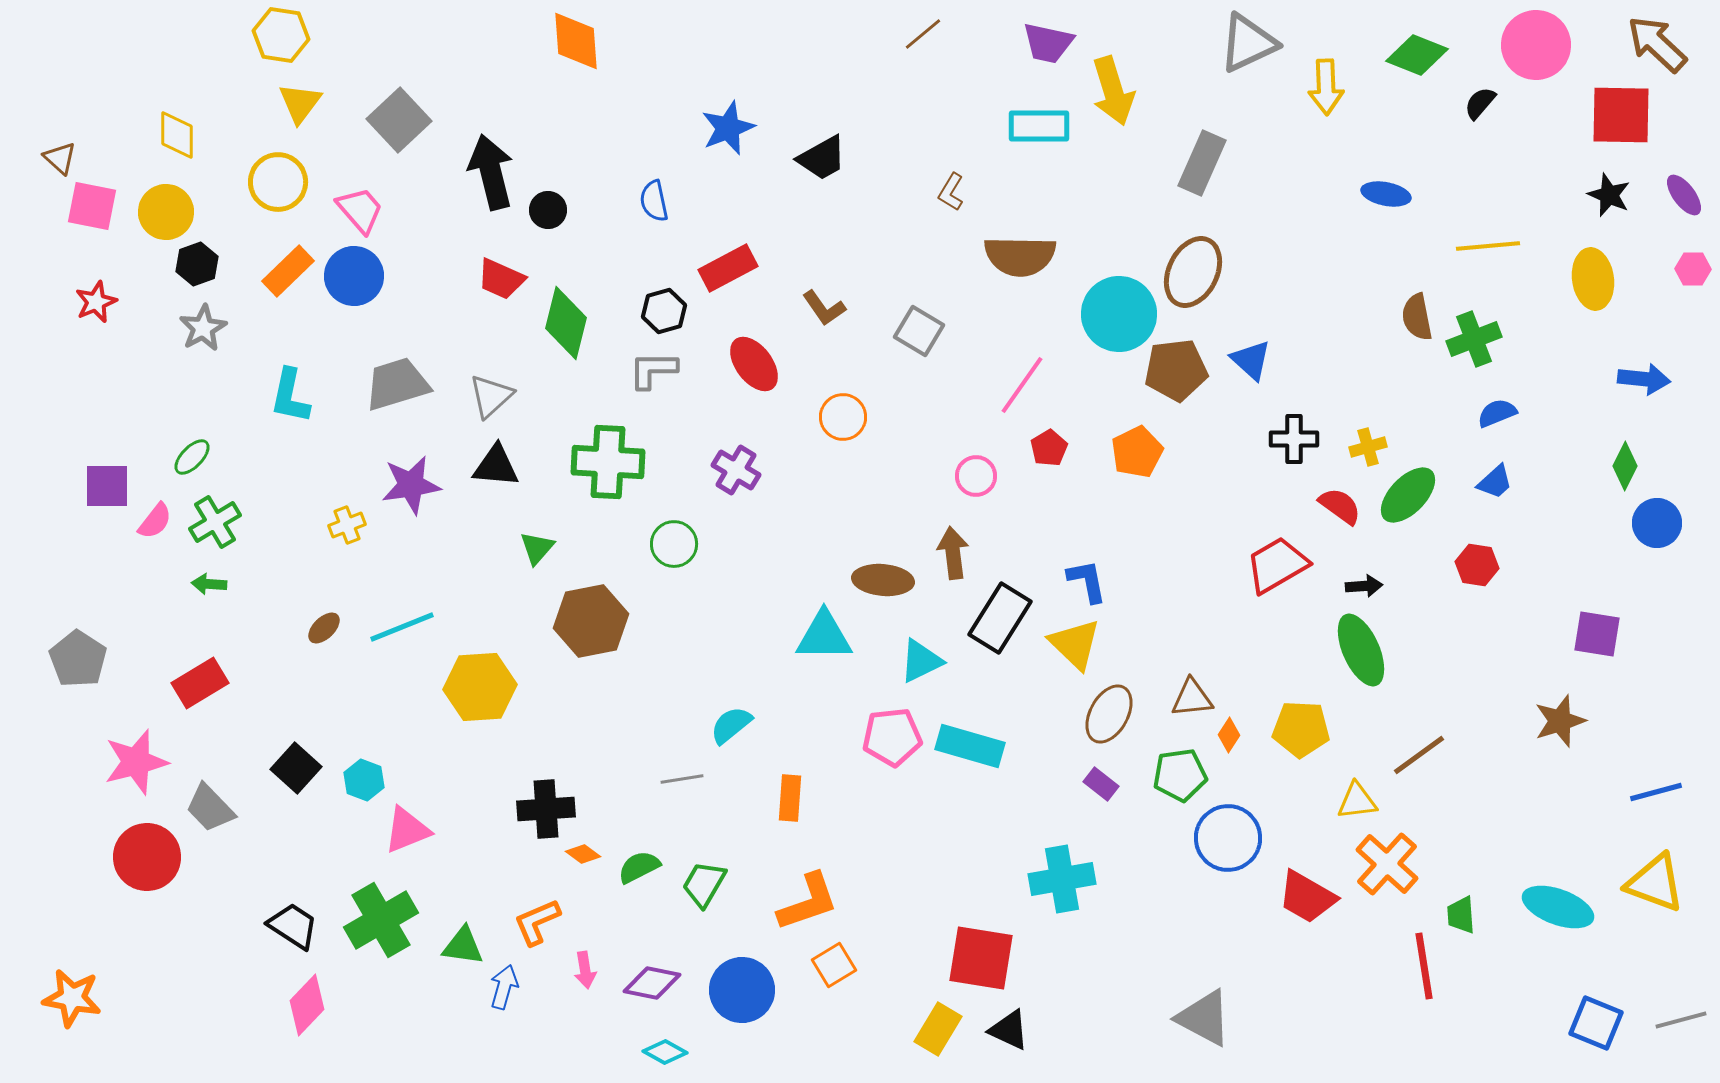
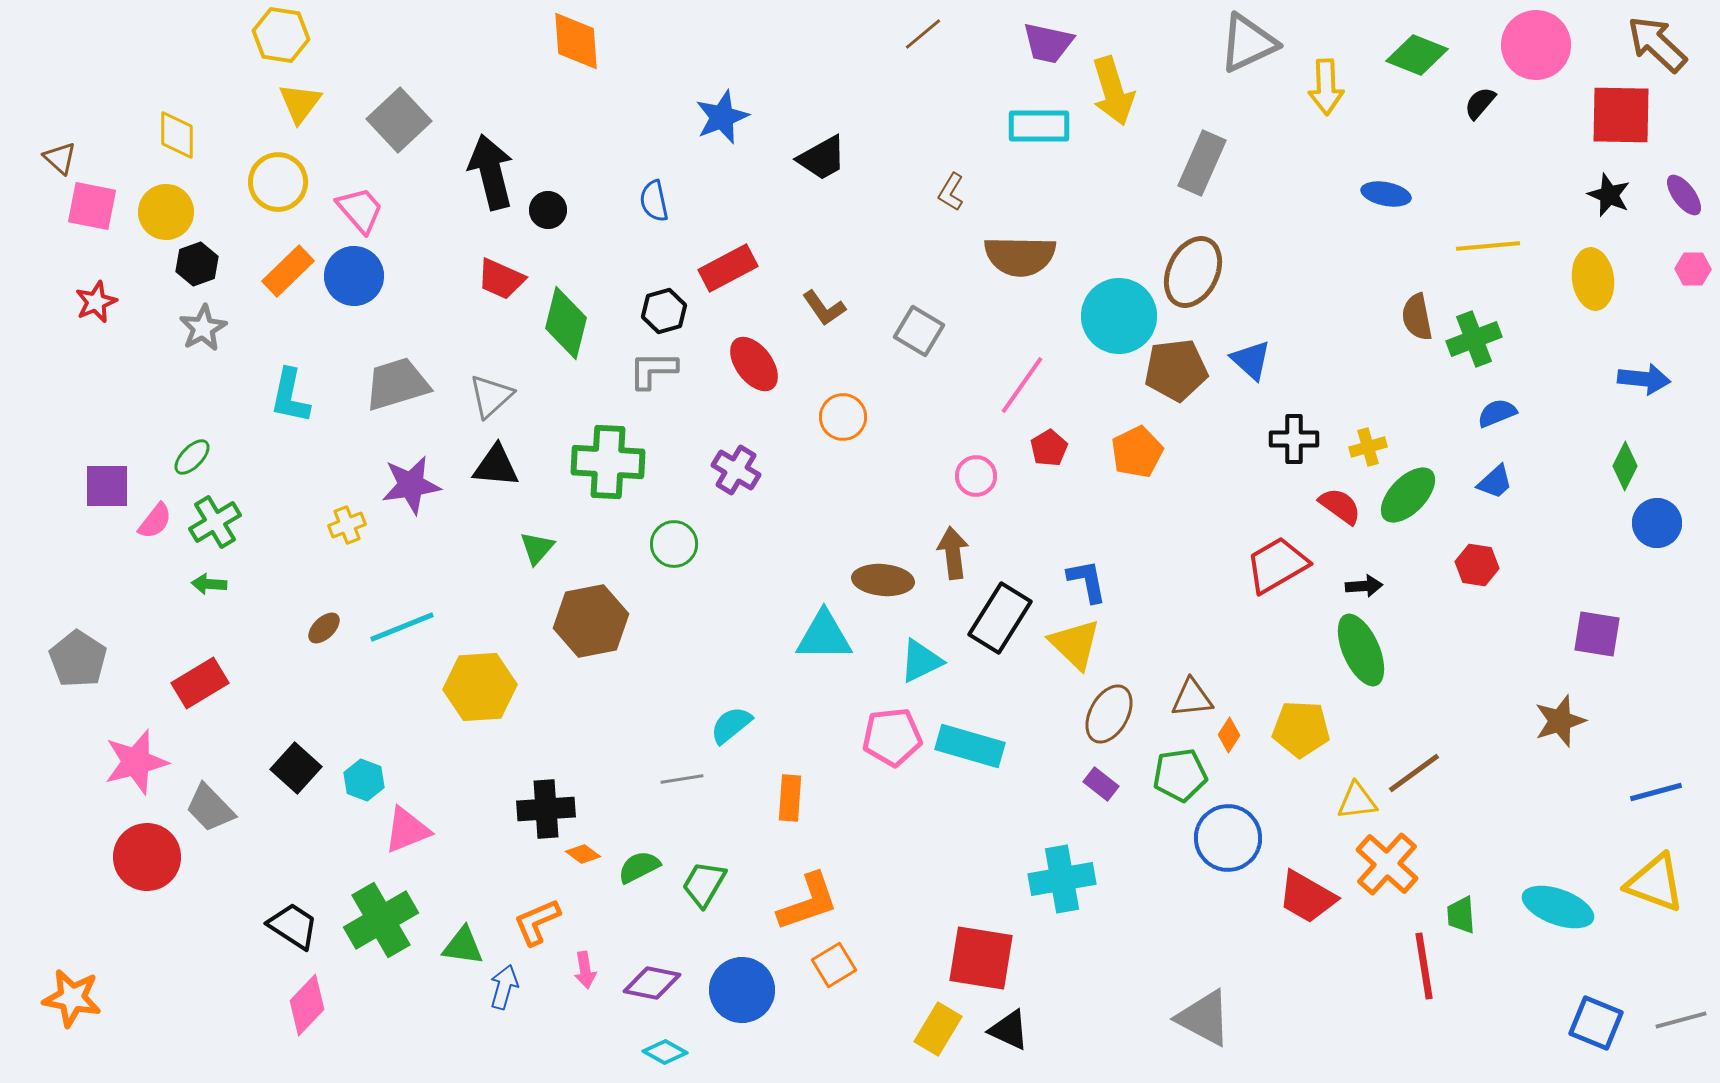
blue star at (728, 128): moved 6 px left, 11 px up
cyan circle at (1119, 314): moved 2 px down
brown line at (1419, 755): moved 5 px left, 18 px down
